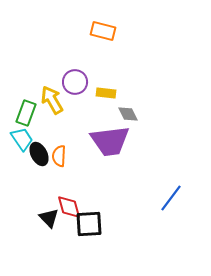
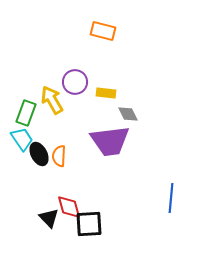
blue line: rotated 32 degrees counterclockwise
